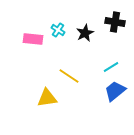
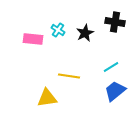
yellow line: rotated 25 degrees counterclockwise
